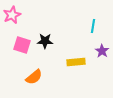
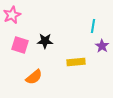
pink square: moved 2 px left
purple star: moved 5 px up
